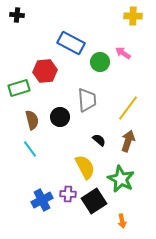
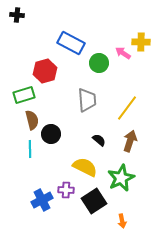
yellow cross: moved 8 px right, 26 px down
green circle: moved 1 px left, 1 px down
red hexagon: rotated 10 degrees counterclockwise
green rectangle: moved 5 px right, 7 px down
yellow line: moved 1 px left
black circle: moved 9 px left, 17 px down
brown arrow: moved 2 px right
cyan line: rotated 36 degrees clockwise
yellow semicircle: rotated 35 degrees counterclockwise
green star: moved 1 px up; rotated 20 degrees clockwise
purple cross: moved 2 px left, 4 px up
